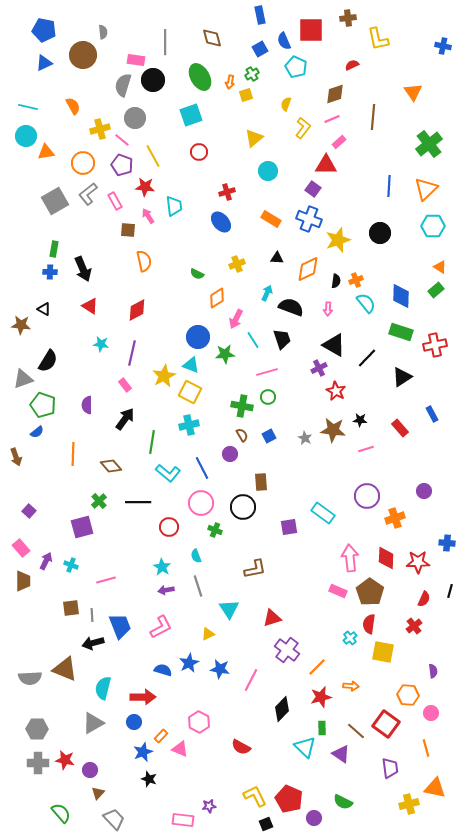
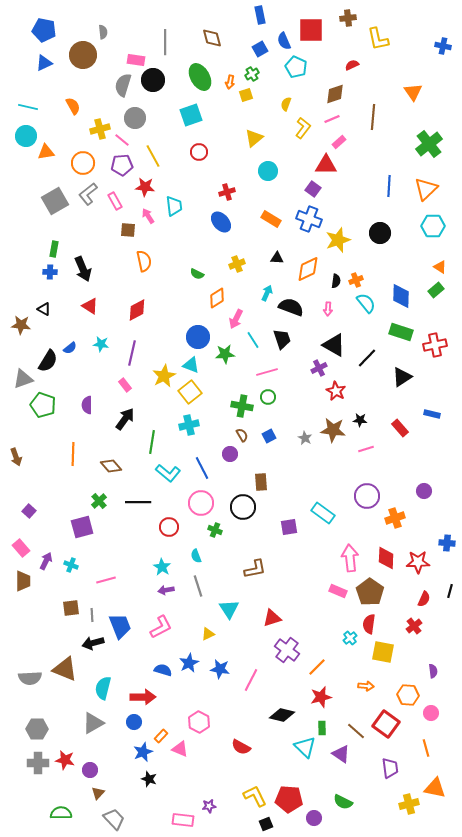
purple pentagon at (122, 165): rotated 25 degrees counterclockwise
yellow square at (190, 392): rotated 25 degrees clockwise
blue rectangle at (432, 414): rotated 49 degrees counterclockwise
blue semicircle at (37, 432): moved 33 px right, 84 px up
orange arrow at (351, 686): moved 15 px right
black diamond at (282, 709): moved 6 px down; rotated 60 degrees clockwise
red pentagon at (289, 799): rotated 20 degrees counterclockwise
green semicircle at (61, 813): rotated 50 degrees counterclockwise
